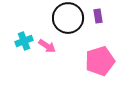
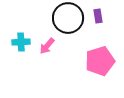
cyan cross: moved 3 px left, 1 px down; rotated 18 degrees clockwise
pink arrow: rotated 96 degrees clockwise
